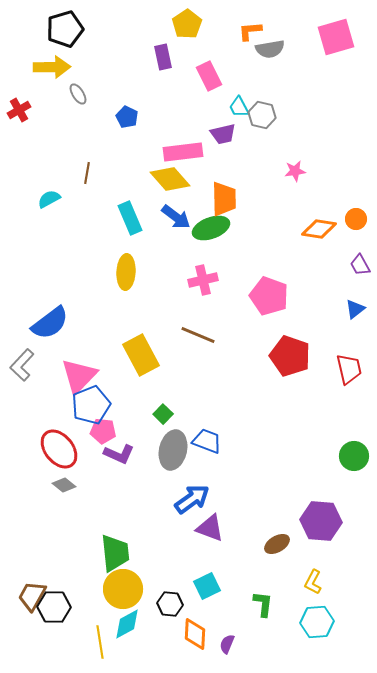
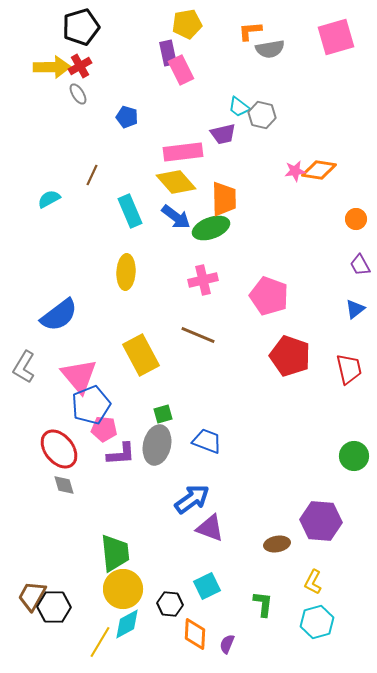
yellow pentagon at (187, 24): rotated 24 degrees clockwise
black pentagon at (65, 29): moved 16 px right, 2 px up
purple rectangle at (163, 57): moved 5 px right, 4 px up
pink rectangle at (209, 76): moved 28 px left, 6 px up
cyan trapezoid at (239, 107): rotated 25 degrees counterclockwise
red cross at (19, 110): moved 61 px right, 44 px up
blue pentagon at (127, 117): rotated 10 degrees counterclockwise
brown line at (87, 173): moved 5 px right, 2 px down; rotated 15 degrees clockwise
yellow diamond at (170, 179): moved 6 px right, 3 px down
cyan rectangle at (130, 218): moved 7 px up
orange diamond at (319, 229): moved 59 px up
blue semicircle at (50, 323): moved 9 px right, 8 px up
gray L-shape at (22, 365): moved 2 px right, 2 px down; rotated 12 degrees counterclockwise
pink triangle at (79, 376): rotated 24 degrees counterclockwise
green square at (163, 414): rotated 30 degrees clockwise
pink pentagon at (103, 431): moved 1 px right, 2 px up
gray ellipse at (173, 450): moved 16 px left, 5 px up
purple L-shape at (119, 454): moved 2 px right; rotated 28 degrees counterclockwise
gray diamond at (64, 485): rotated 35 degrees clockwise
brown ellipse at (277, 544): rotated 20 degrees clockwise
cyan hexagon at (317, 622): rotated 12 degrees counterclockwise
yellow line at (100, 642): rotated 40 degrees clockwise
